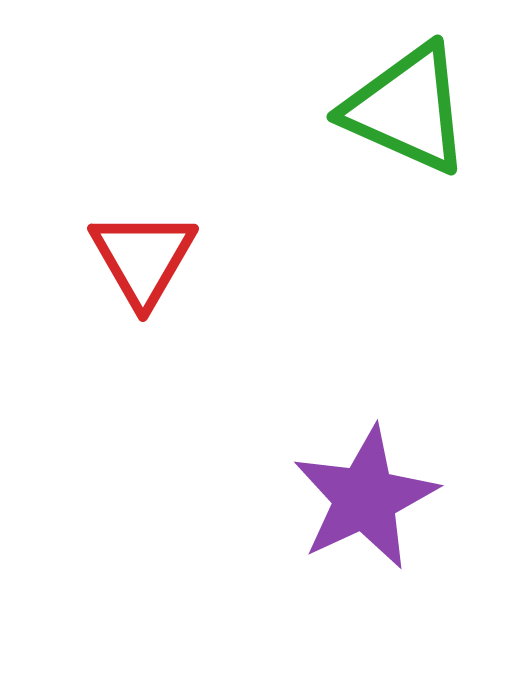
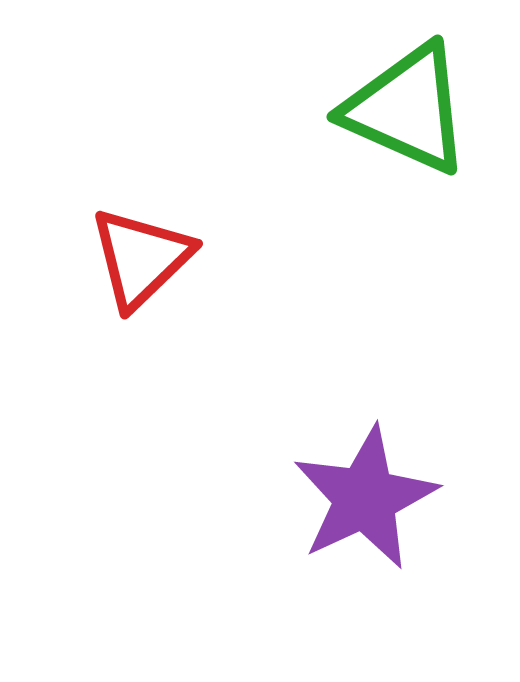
red triangle: moved 2 px left; rotated 16 degrees clockwise
